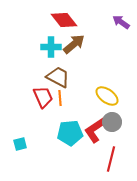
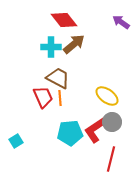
brown trapezoid: moved 1 px down
cyan square: moved 4 px left, 3 px up; rotated 16 degrees counterclockwise
